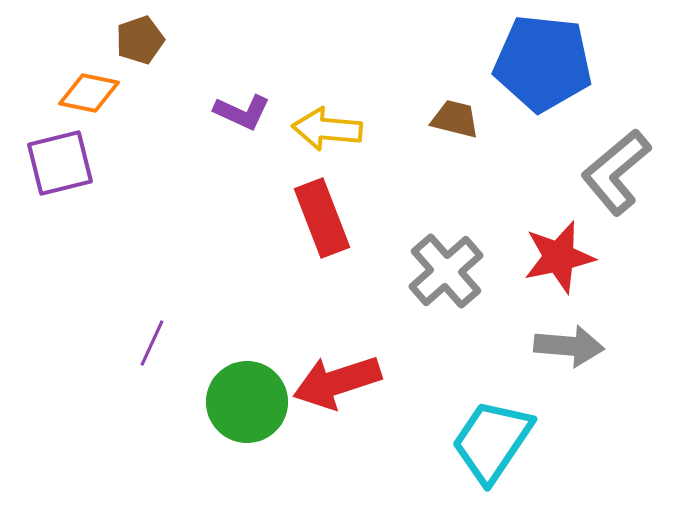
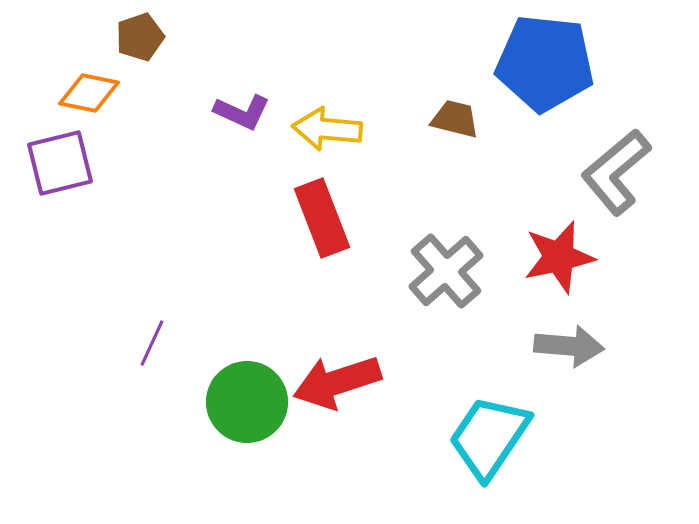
brown pentagon: moved 3 px up
blue pentagon: moved 2 px right
cyan trapezoid: moved 3 px left, 4 px up
